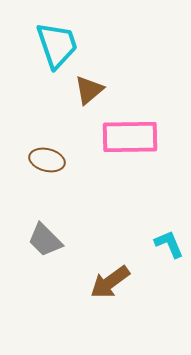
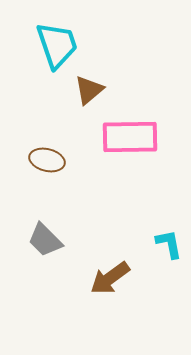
cyan L-shape: rotated 12 degrees clockwise
brown arrow: moved 4 px up
